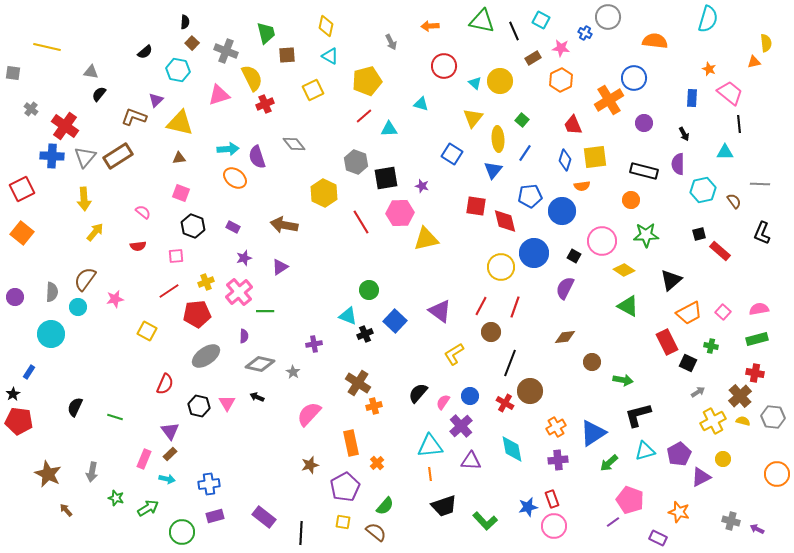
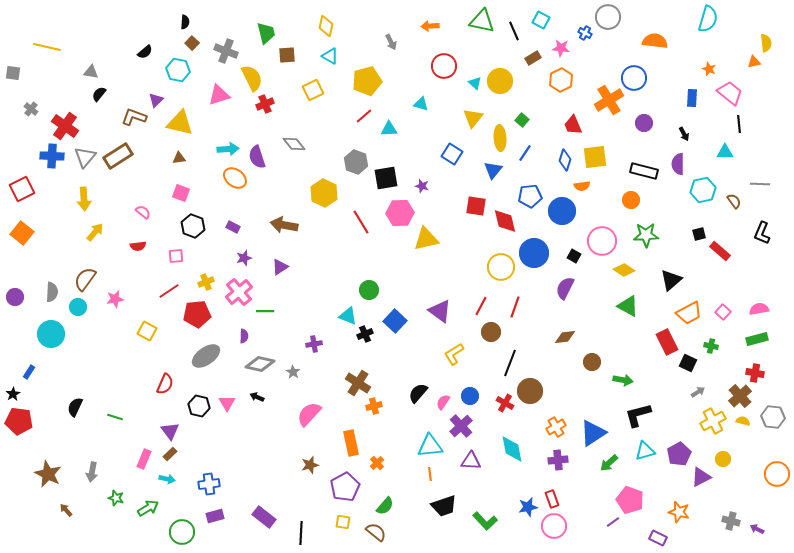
yellow ellipse at (498, 139): moved 2 px right, 1 px up
